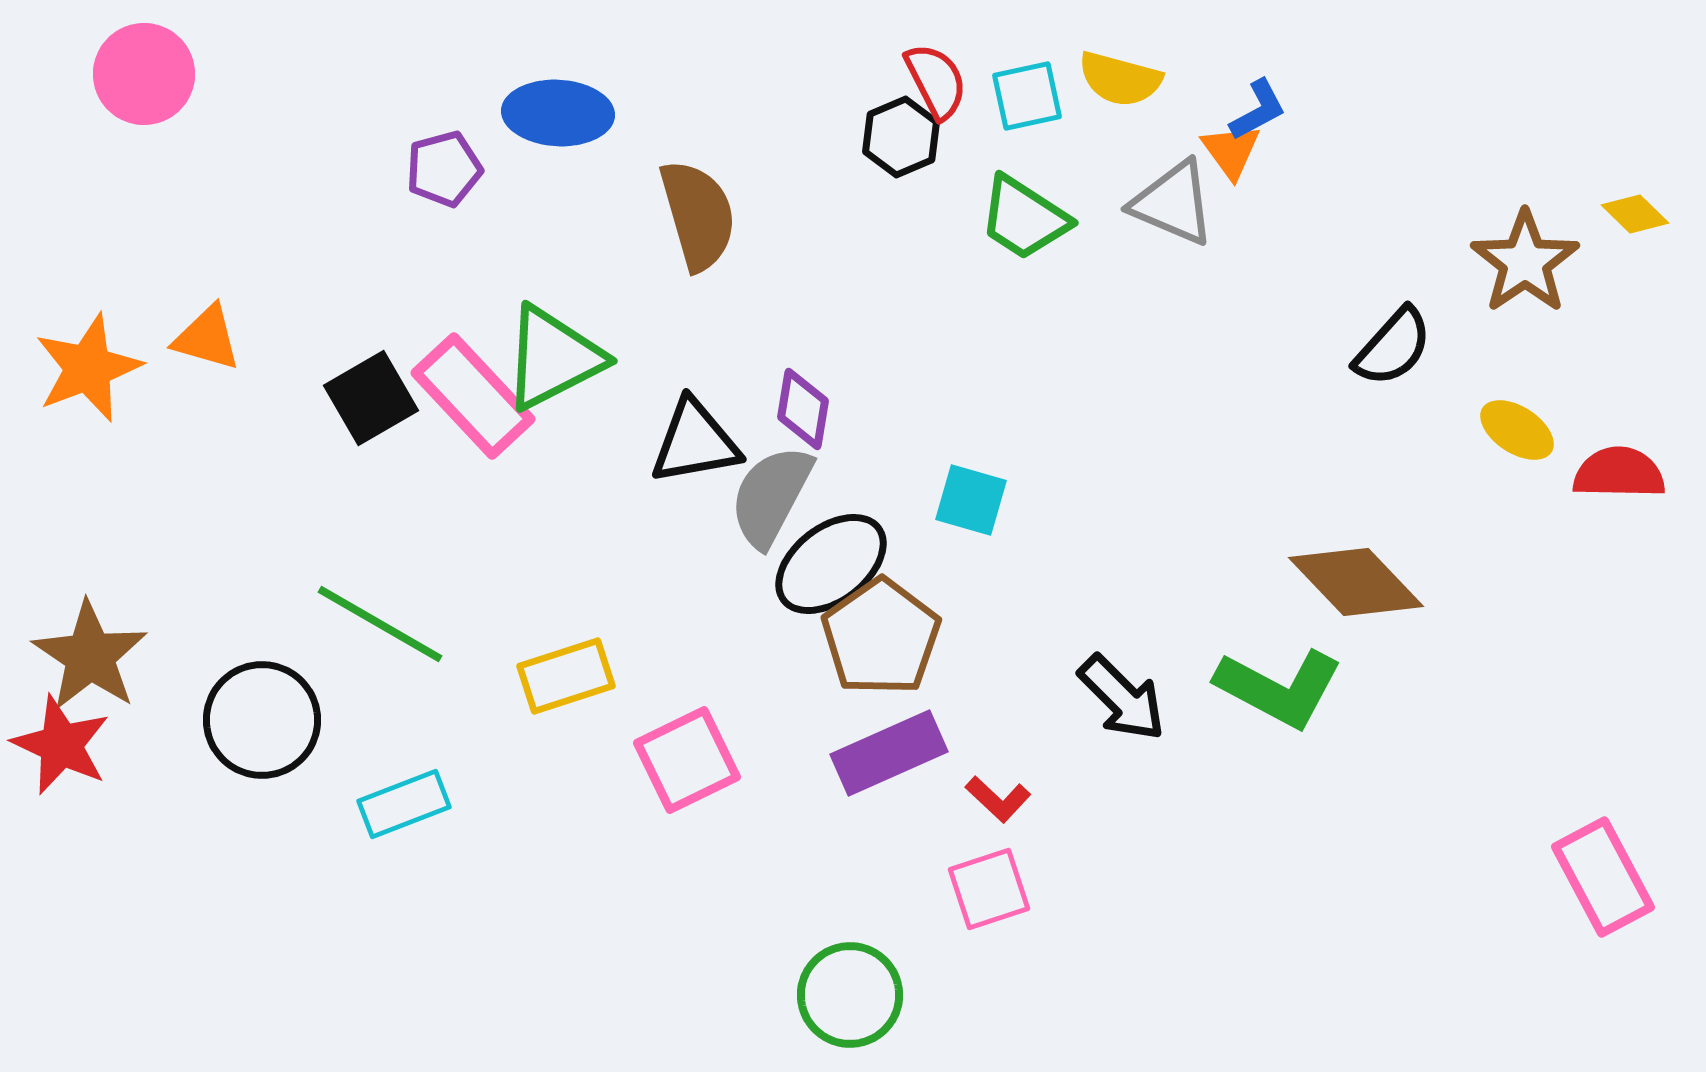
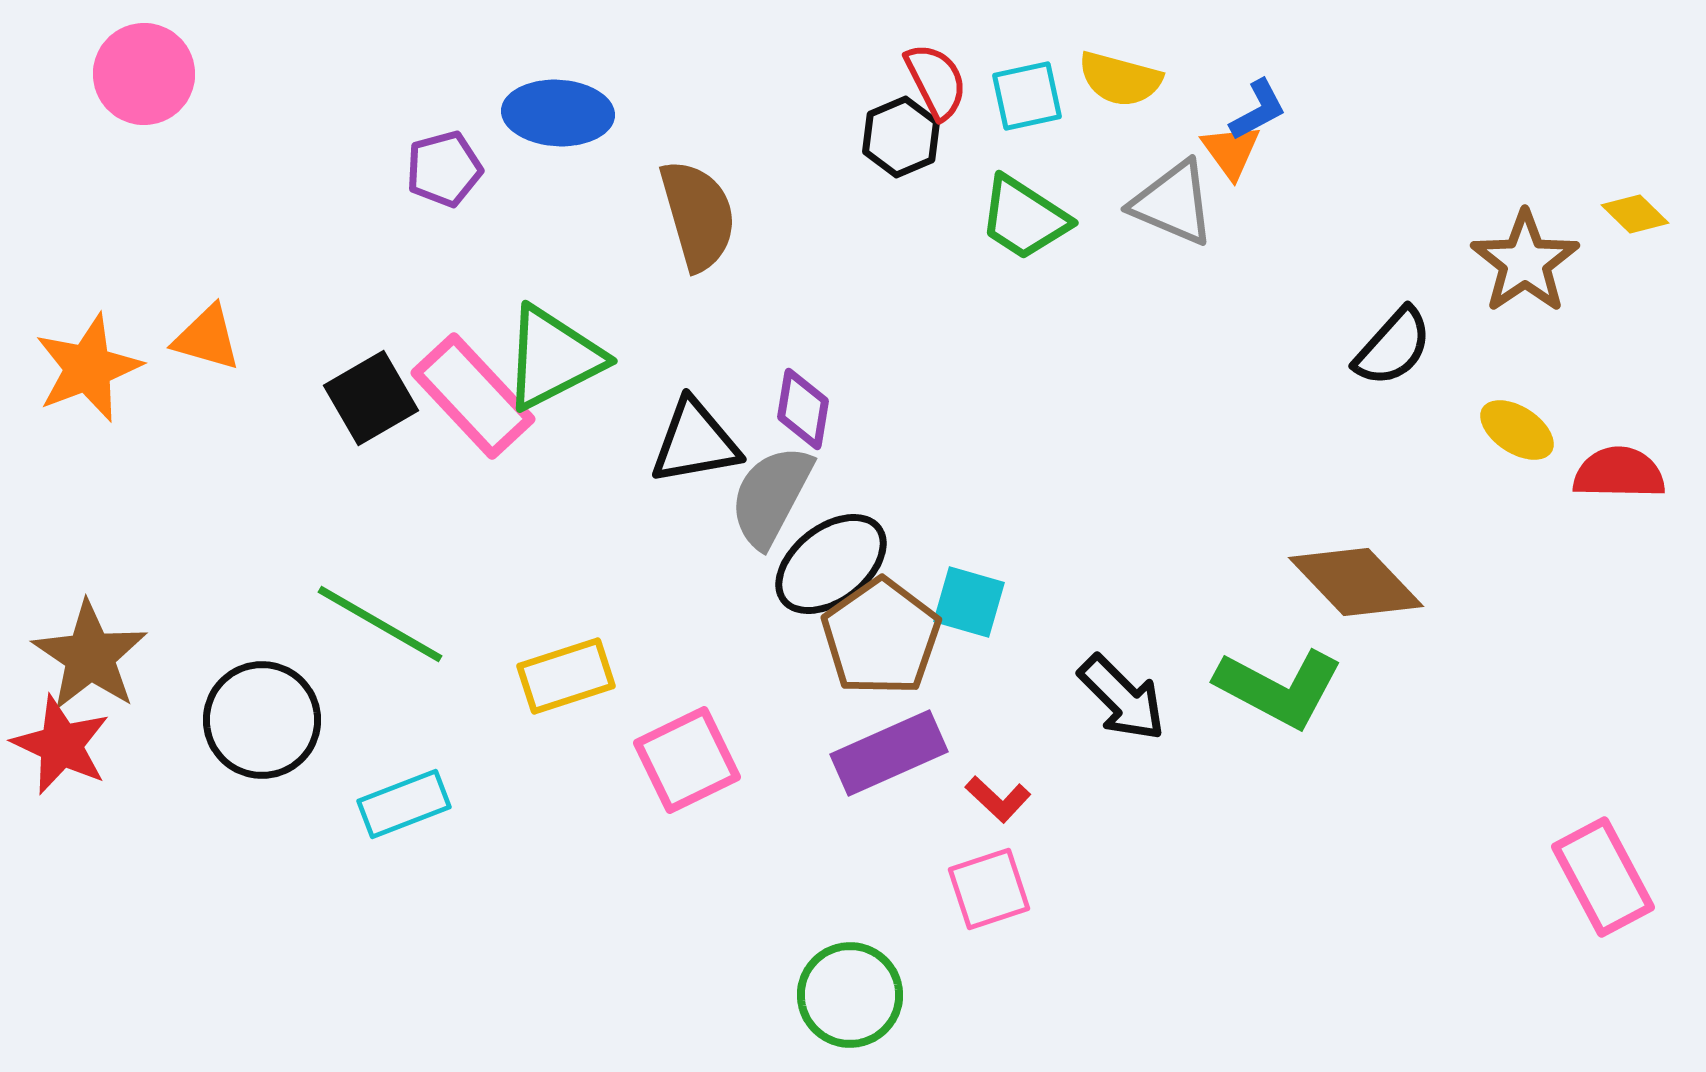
cyan square at (971, 500): moved 2 px left, 102 px down
